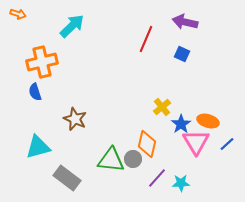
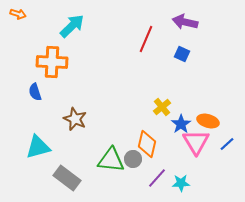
orange cross: moved 10 px right; rotated 16 degrees clockwise
